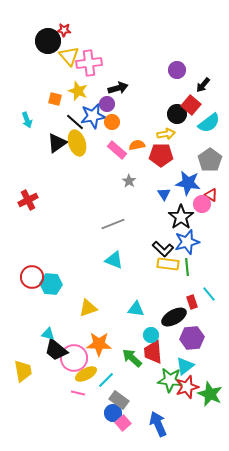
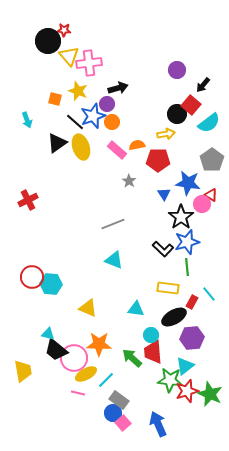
blue star at (93, 116): rotated 10 degrees counterclockwise
yellow ellipse at (77, 143): moved 4 px right, 4 px down
red pentagon at (161, 155): moved 3 px left, 5 px down
gray pentagon at (210, 160): moved 2 px right
yellow rectangle at (168, 264): moved 24 px down
red rectangle at (192, 302): rotated 48 degrees clockwise
yellow triangle at (88, 308): rotated 42 degrees clockwise
red star at (187, 387): moved 4 px down
